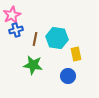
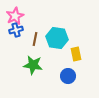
pink star: moved 3 px right, 1 px down
